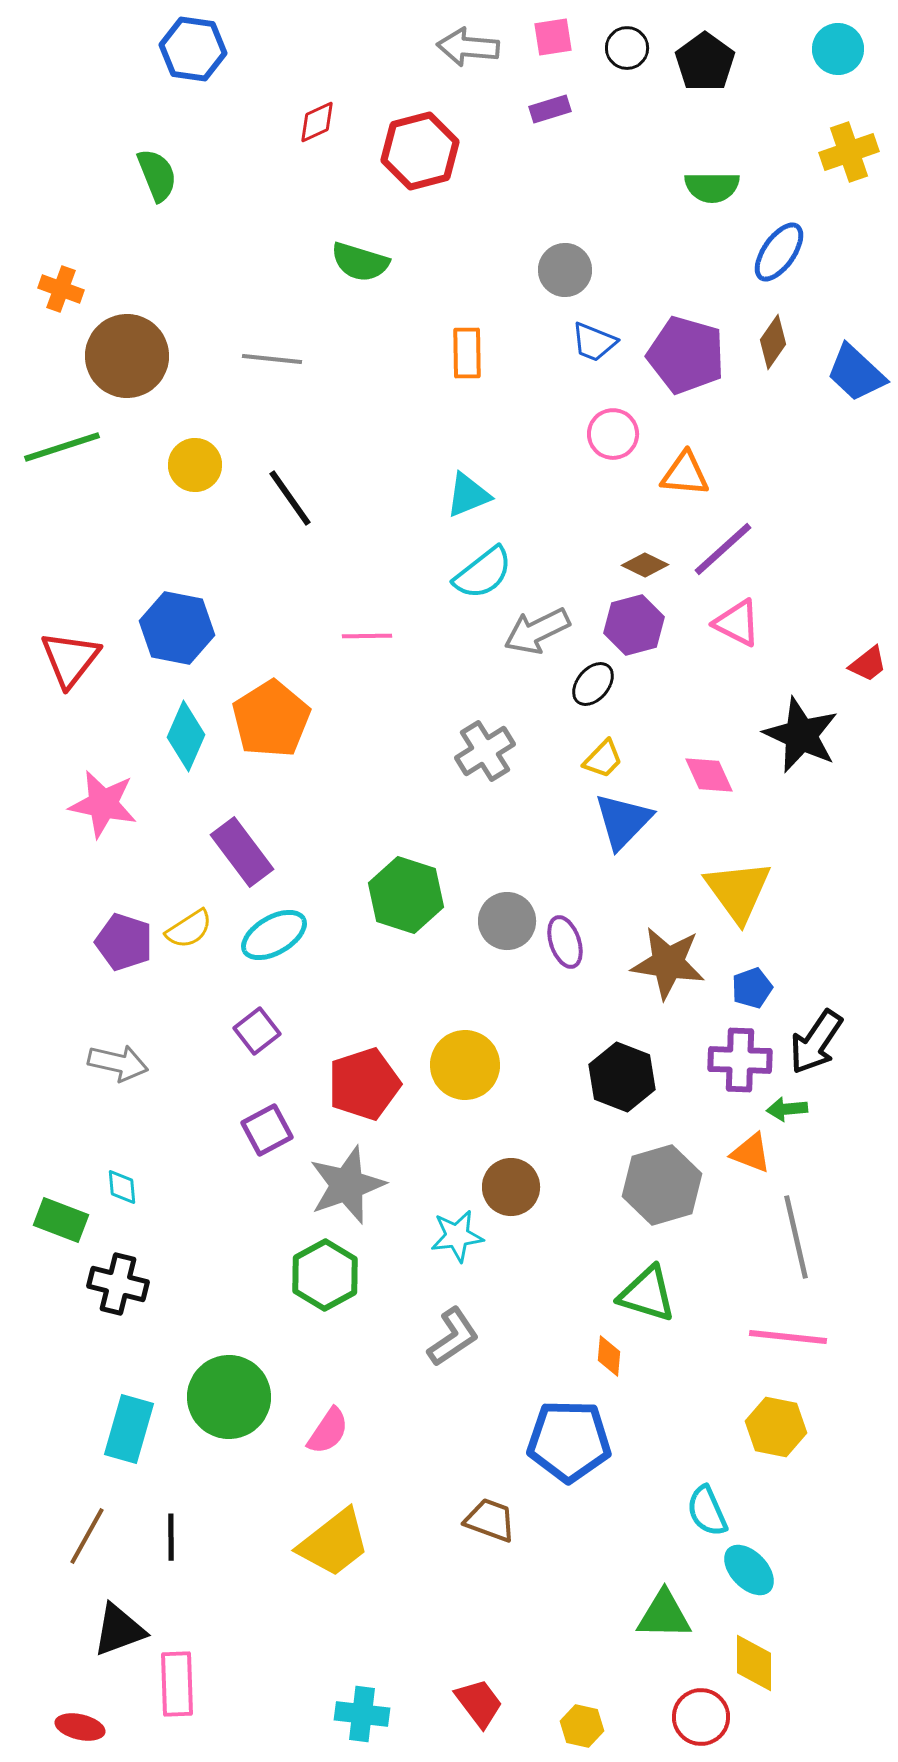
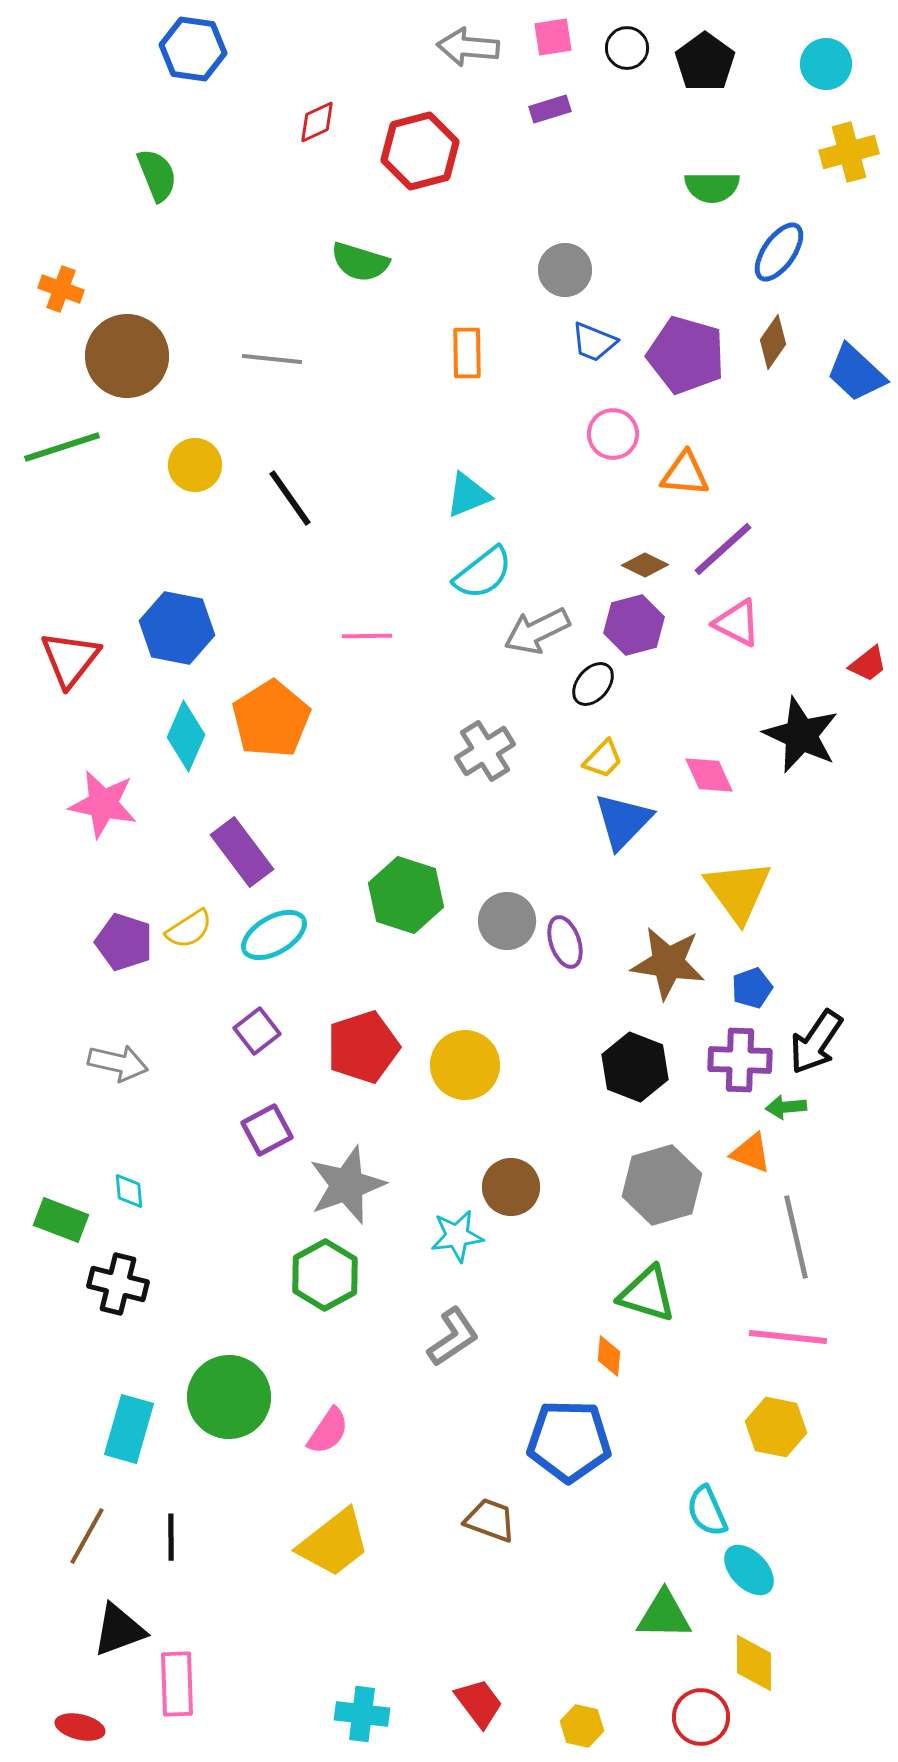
cyan circle at (838, 49): moved 12 px left, 15 px down
yellow cross at (849, 152): rotated 4 degrees clockwise
black hexagon at (622, 1077): moved 13 px right, 10 px up
red pentagon at (364, 1084): moved 1 px left, 37 px up
green arrow at (787, 1109): moved 1 px left, 2 px up
cyan diamond at (122, 1187): moved 7 px right, 4 px down
